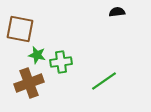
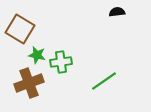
brown square: rotated 20 degrees clockwise
